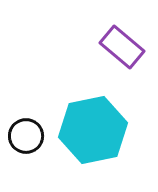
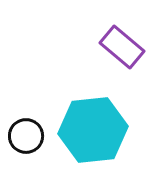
cyan hexagon: rotated 6 degrees clockwise
